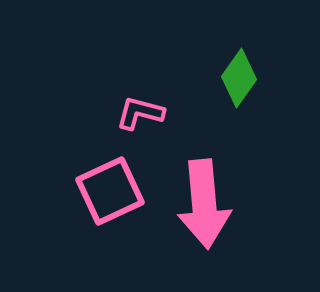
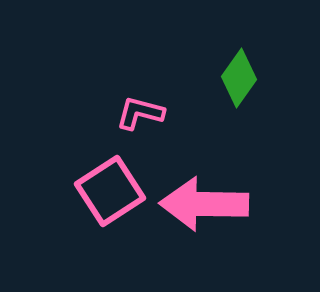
pink square: rotated 8 degrees counterclockwise
pink arrow: rotated 96 degrees clockwise
